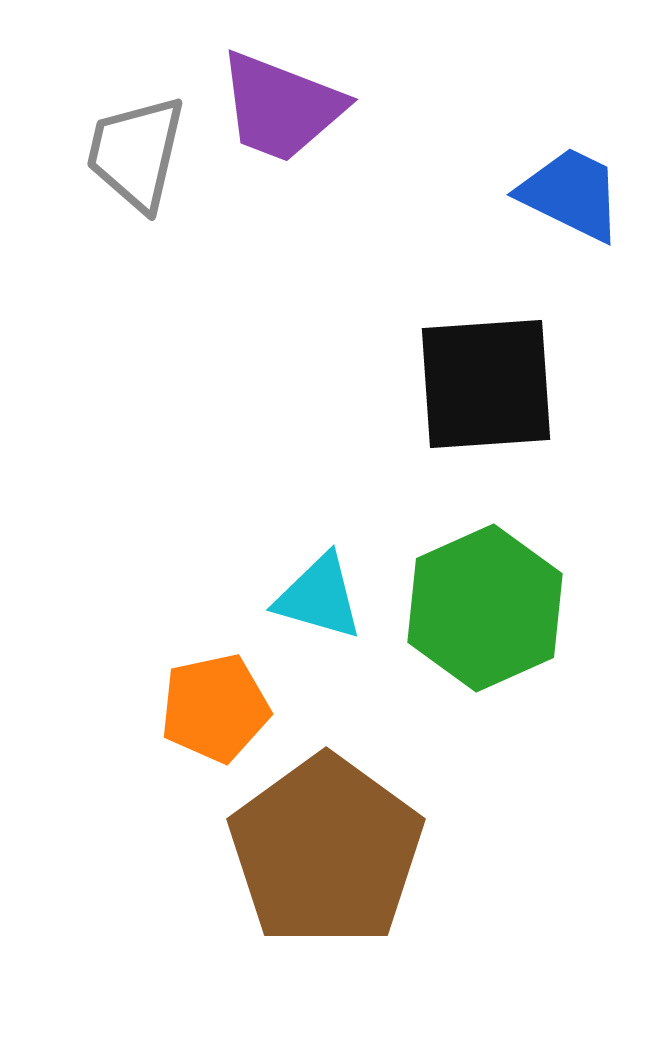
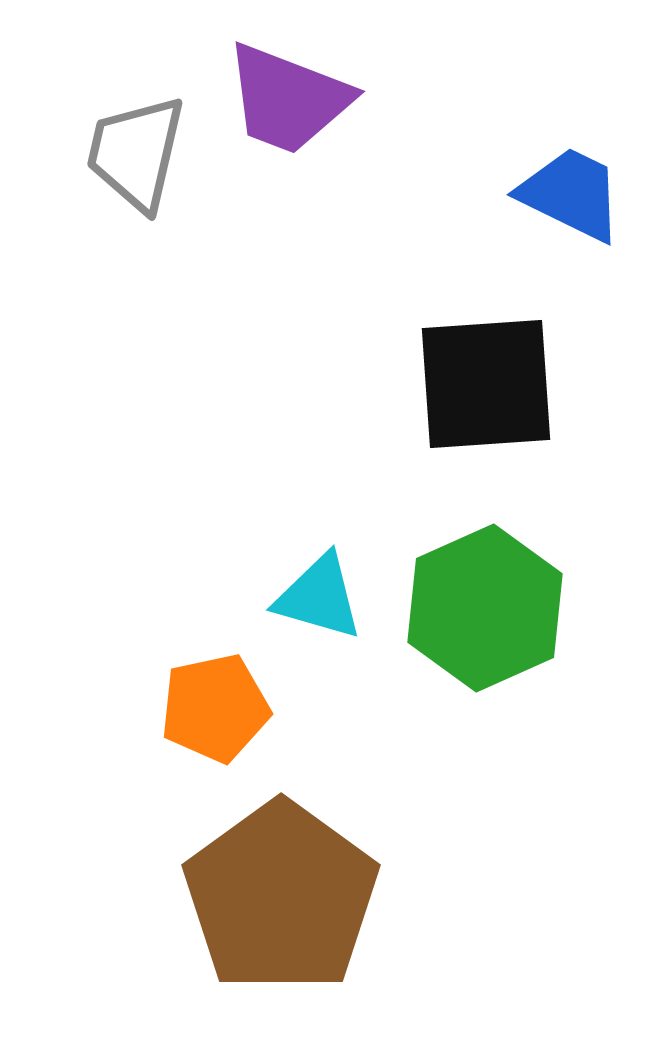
purple trapezoid: moved 7 px right, 8 px up
brown pentagon: moved 45 px left, 46 px down
